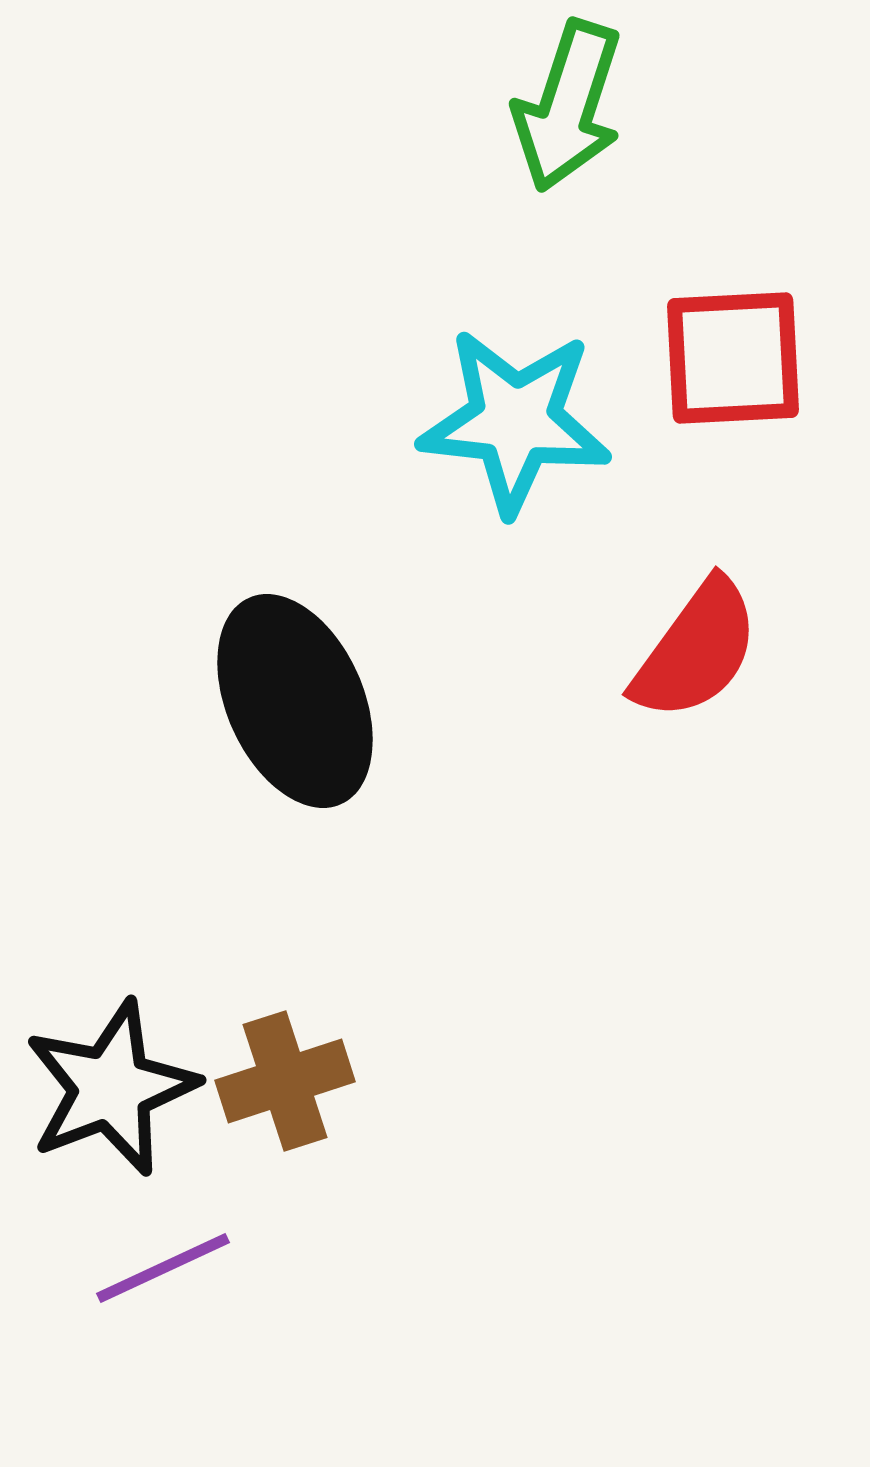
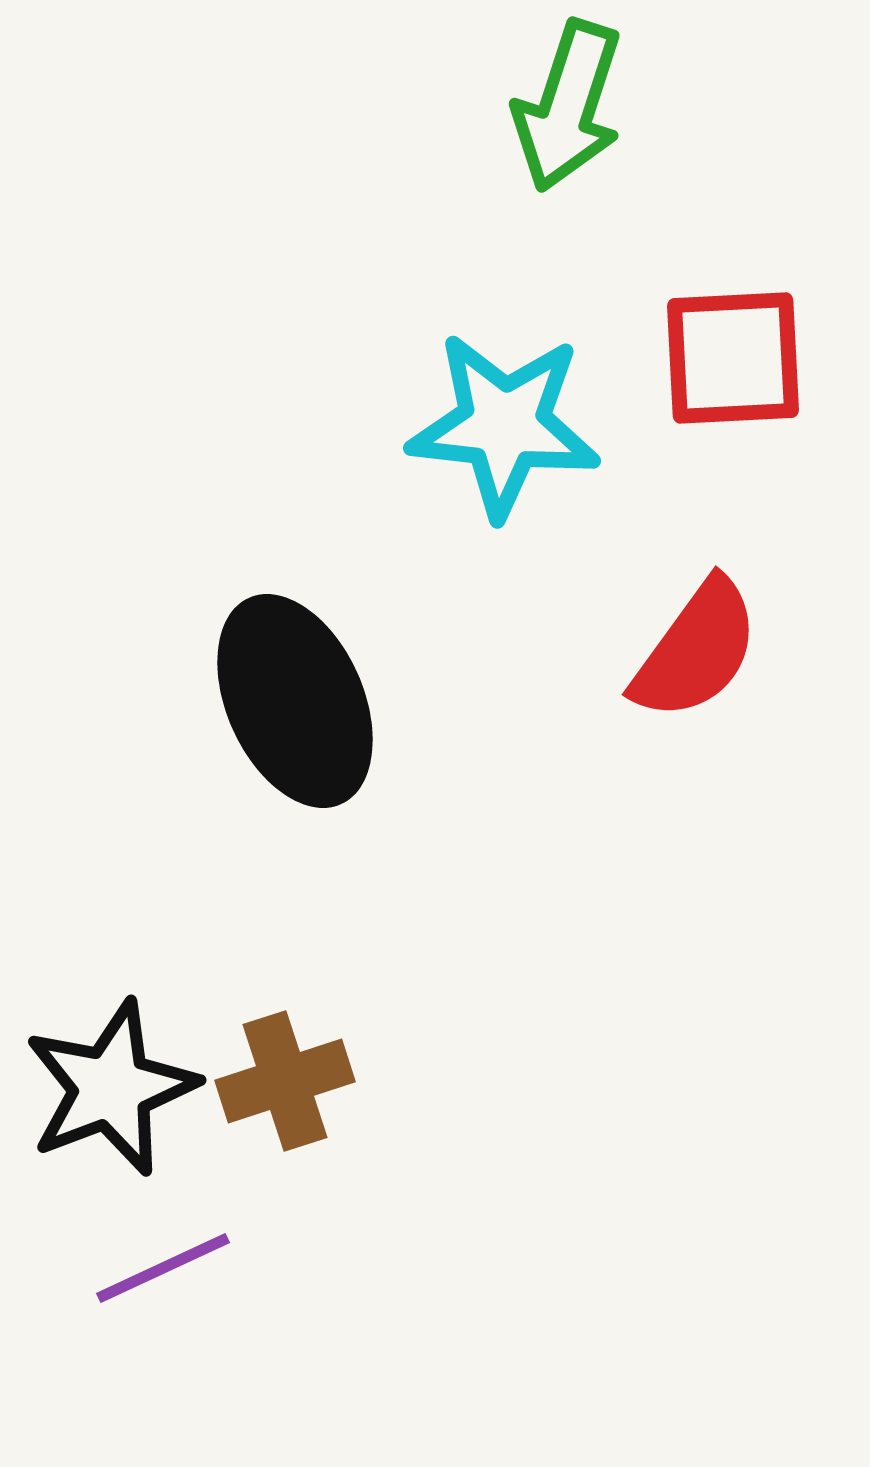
cyan star: moved 11 px left, 4 px down
